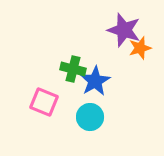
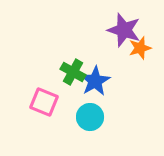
green cross: moved 3 px down; rotated 15 degrees clockwise
